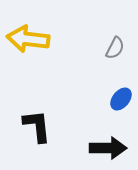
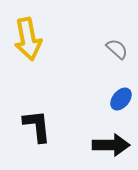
yellow arrow: rotated 108 degrees counterclockwise
gray semicircle: moved 2 px right, 1 px down; rotated 75 degrees counterclockwise
black arrow: moved 3 px right, 3 px up
